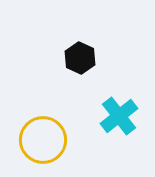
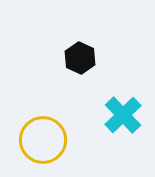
cyan cross: moved 4 px right, 1 px up; rotated 6 degrees counterclockwise
